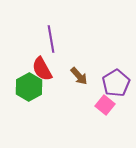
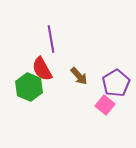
green hexagon: rotated 8 degrees counterclockwise
